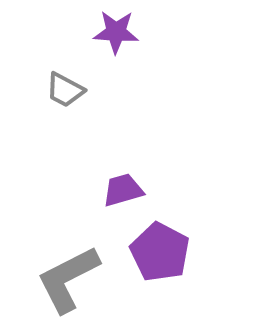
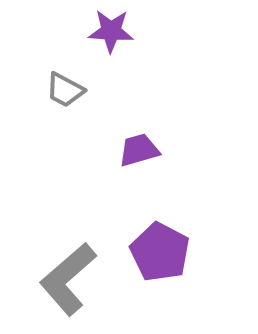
purple star: moved 5 px left, 1 px up
purple trapezoid: moved 16 px right, 40 px up
gray L-shape: rotated 14 degrees counterclockwise
